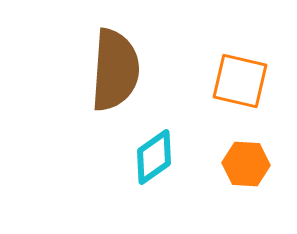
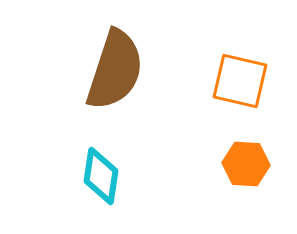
brown semicircle: rotated 14 degrees clockwise
cyan diamond: moved 53 px left, 19 px down; rotated 46 degrees counterclockwise
